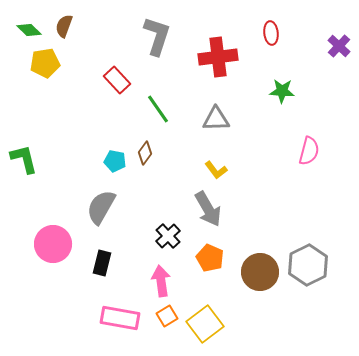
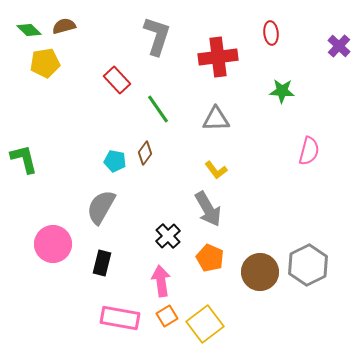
brown semicircle: rotated 55 degrees clockwise
